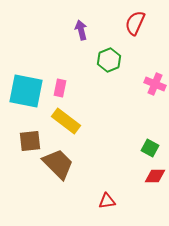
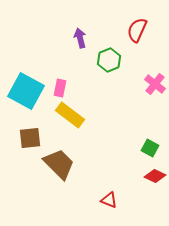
red semicircle: moved 2 px right, 7 px down
purple arrow: moved 1 px left, 8 px down
pink cross: rotated 15 degrees clockwise
cyan square: rotated 18 degrees clockwise
yellow rectangle: moved 4 px right, 6 px up
brown square: moved 3 px up
brown trapezoid: moved 1 px right
red diamond: rotated 25 degrees clockwise
red triangle: moved 2 px right, 1 px up; rotated 30 degrees clockwise
